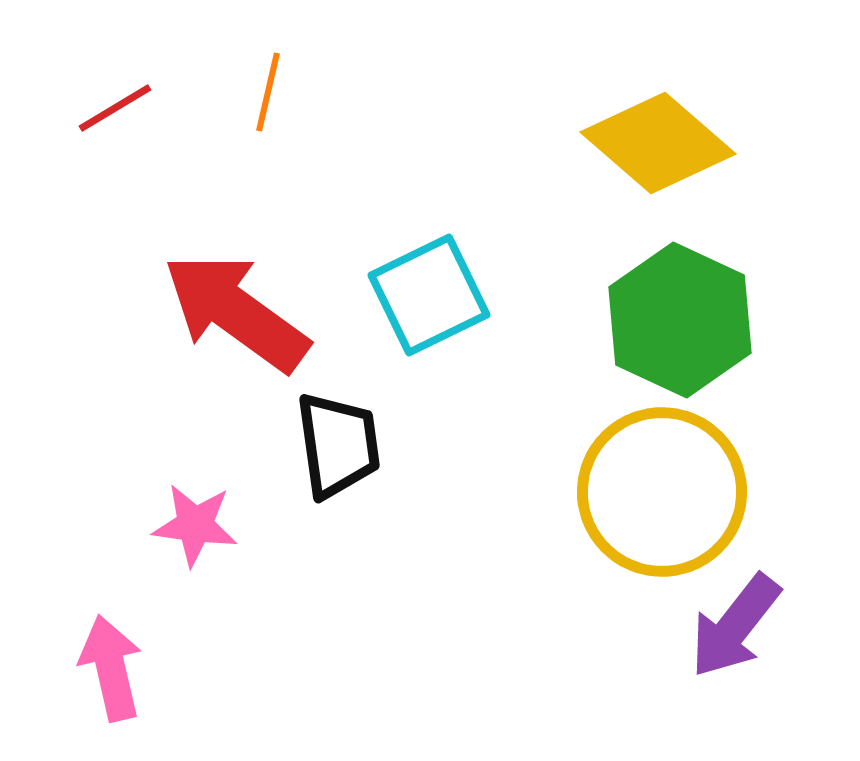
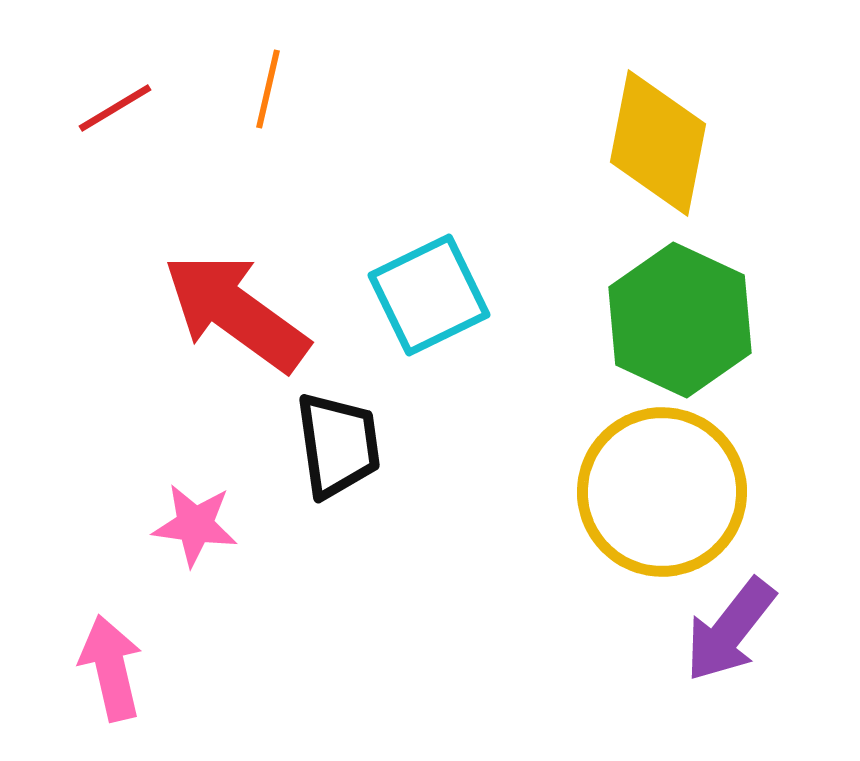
orange line: moved 3 px up
yellow diamond: rotated 60 degrees clockwise
purple arrow: moved 5 px left, 4 px down
